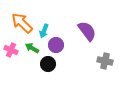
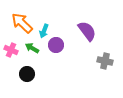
black circle: moved 21 px left, 10 px down
